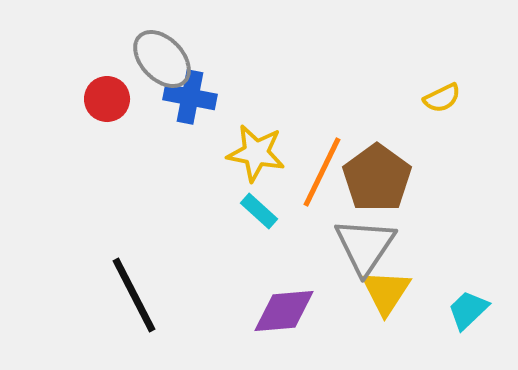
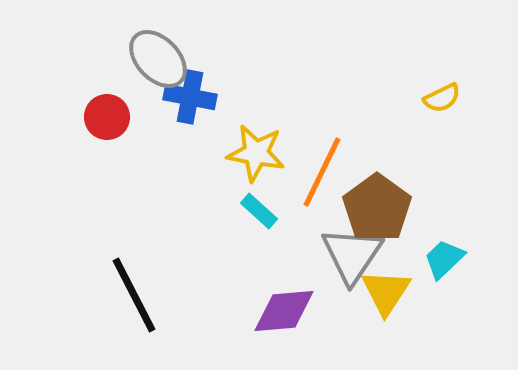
gray ellipse: moved 4 px left
red circle: moved 18 px down
brown pentagon: moved 30 px down
gray triangle: moved 13 px left, 9 px down
cyan trapezoid: moved 24 px left, 51 px up
